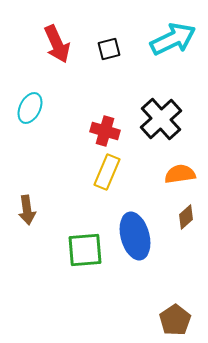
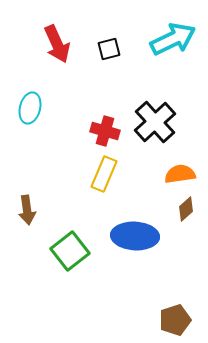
cyan ellipse: rotated 12 degrees counterclockwise
black cross: moved 6 px left, 3 px down
yellow rectangle: moved 3 px left, 2 px down
brown diamond: moved 8 px up
blue ellipse: rotated 72 degrees counterclockwise
green square: moved 15 px left, 1 px down; rotated 33 degrees counterclockwise
brown pentagon: rotated 16 degrees clockwise
